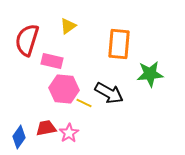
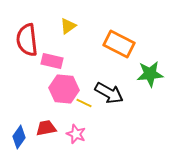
red semicircle: rotated 24 degrees counterclockwise
orange rectangle: rotated 68 degrees counterclockwise
pink star: moved 7 px right, 1 px down; rotated 18 degrees counterclockwise
